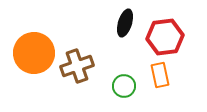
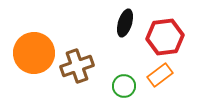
orange rectangle: rotated 65 degrees clockwise
